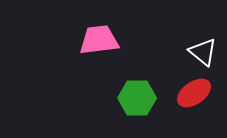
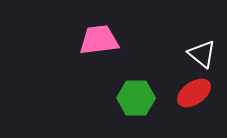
white triangle: moved 1 px left, 2 px down
green hexagon: moved 1 px left
